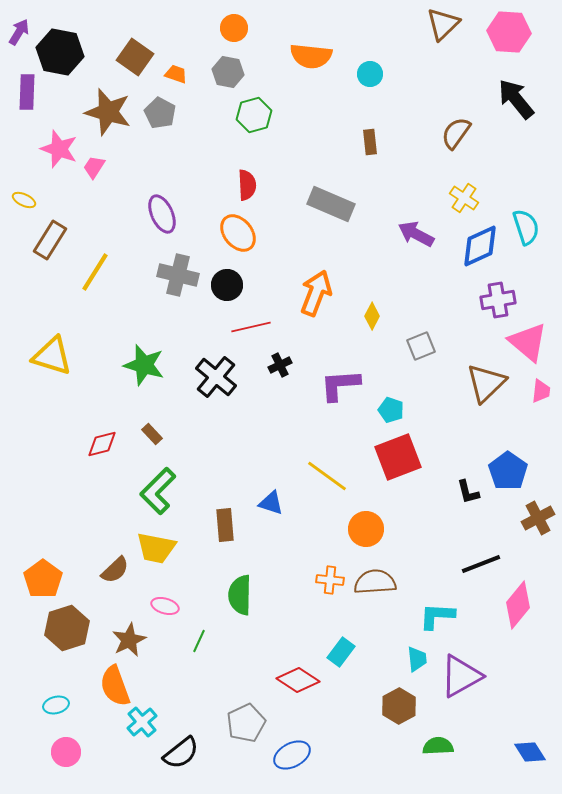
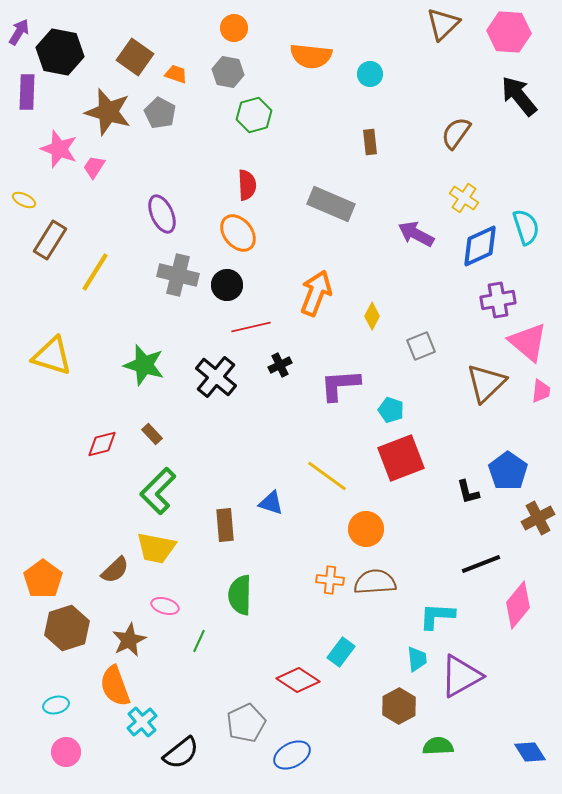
black arrow at (516, 99): moved 3 px right, 3 px up
red square at (398, 457): moved 3 px right, 1 px down
